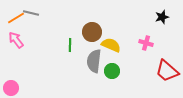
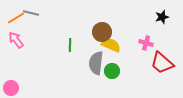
brown circle: moved 10 px right
gray semicircle: moved 2 px right, 2 px down
red trapezoid: moved 5 px left, 8 px up
